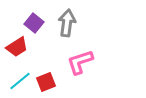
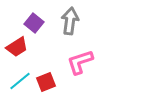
gray arrow: moved 3 px right, 2 px up
